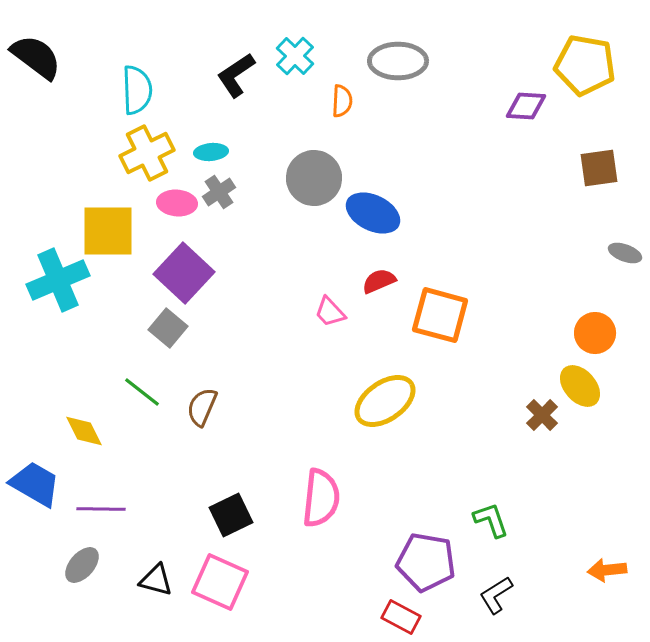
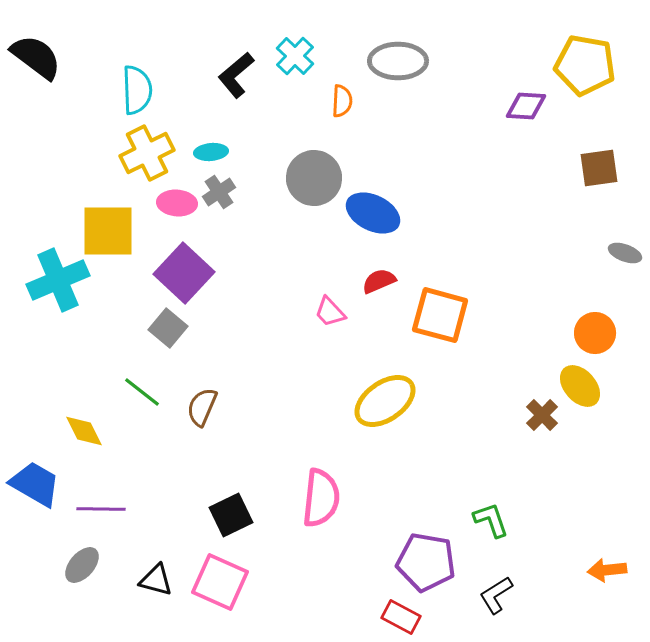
black L-shape at (236, 75): rotated 6 degrees counterclockwise
